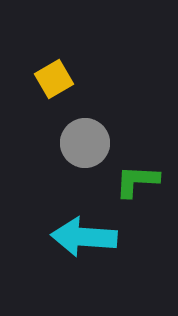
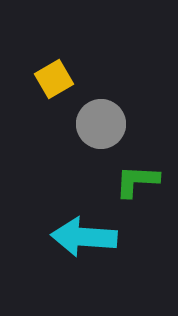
gray circle: moved 16 px right, 19 px up
